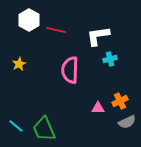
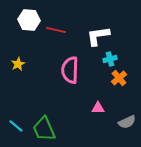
white hexagon: rotated 25 degrees counterclockwise
yellow star: moved 1 px left
orange cross: moved 1 px left, 23 px up; rotated 14 degrees counterclockwise
